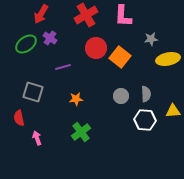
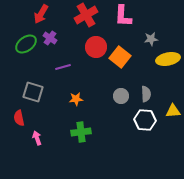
red circle: moved 1 px up
green cross: rotated 30 degrees clockwise
